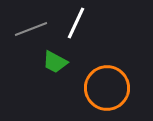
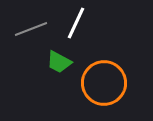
green trapezoid: moved 4 px right
orange circle: moved 3 px left, 5 px up
